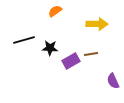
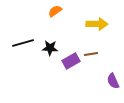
black line: moved 1 px left, 3 px down
